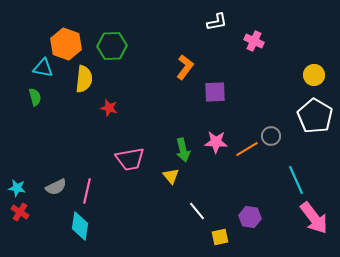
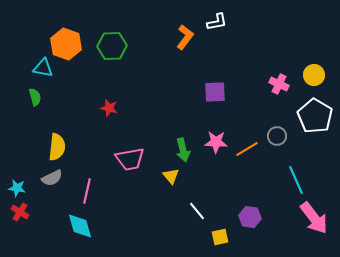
pink cross: moved 25 px right, 43 px down
orange L-shape: moved 30 px up
yellow semicircle: moved 27 px left, 68 px down
gray circle: moved 6 px right
gray semicircle: moved 4 px left, 9 px up
cyan diamond: rotated 24 degrees counterclockwise
